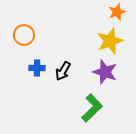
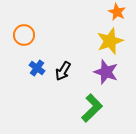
orange star: rotated 24 degrees counterclockwise
blue cross: rotated 35 degrees clockwise
purple star: moved 1 px right
